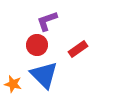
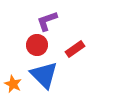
red rectangle: moved 3 px left
orange star: rotated 12 degrees clockwise
